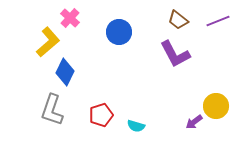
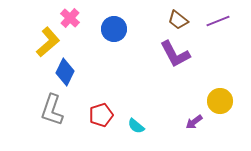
blue circle: moved 5 px left, 3 px up
yellow circle: moved 4 px right, 5 px up
cyan semicircle: rotated 24 degrees clockwise
